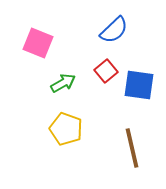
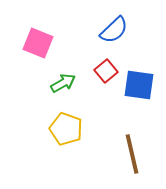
brown line: moved 6 px down
